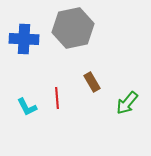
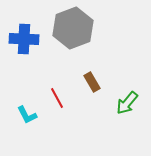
gray hexagon: rotated 9 degrees counterclockwise
red line: rotated 25 degrees counterclockwise
cyan L-shape: moved 8 px down
